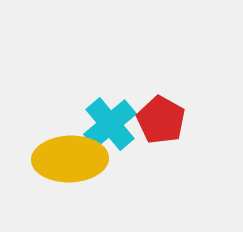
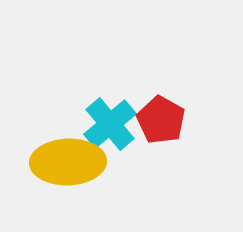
yellow ellipse: moved 2 px left, 3 px down
